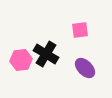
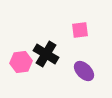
pink hexagon: moved 2 px down
purple ellipse: moved 1 px left, 3 px down
